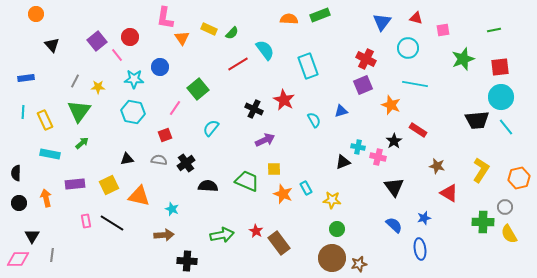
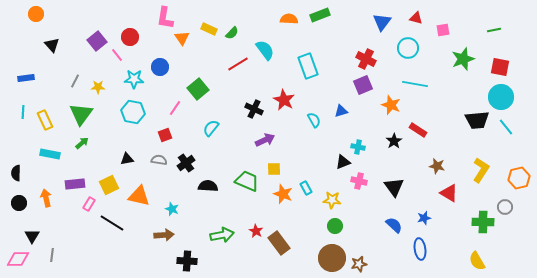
red square at (500, 67): rotated 18 degrees clockwise
green triangle at (79, 111): moved 2 px right, 3 px down
pink cross at (378, 157): moved 19 px left, 24 px down
pink rectangle at (86, 221): moved 3 px right, 17 px up; rotated 40 degrees clockwise
green circle at (337, 229): moved 2 px left, 3 px up
yellow semicircle at (509, 234): moved 32 px left, 27 px down
